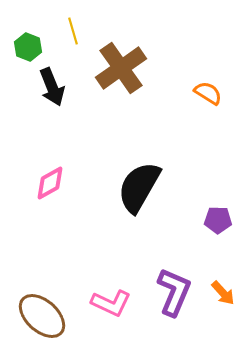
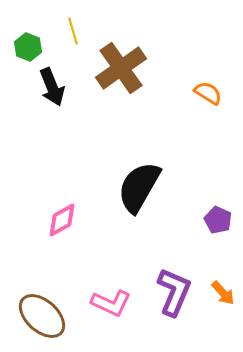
pink diamond: moved 12 px right, 37 px down
purple pentagon: rotated 24 degrees clockwise
